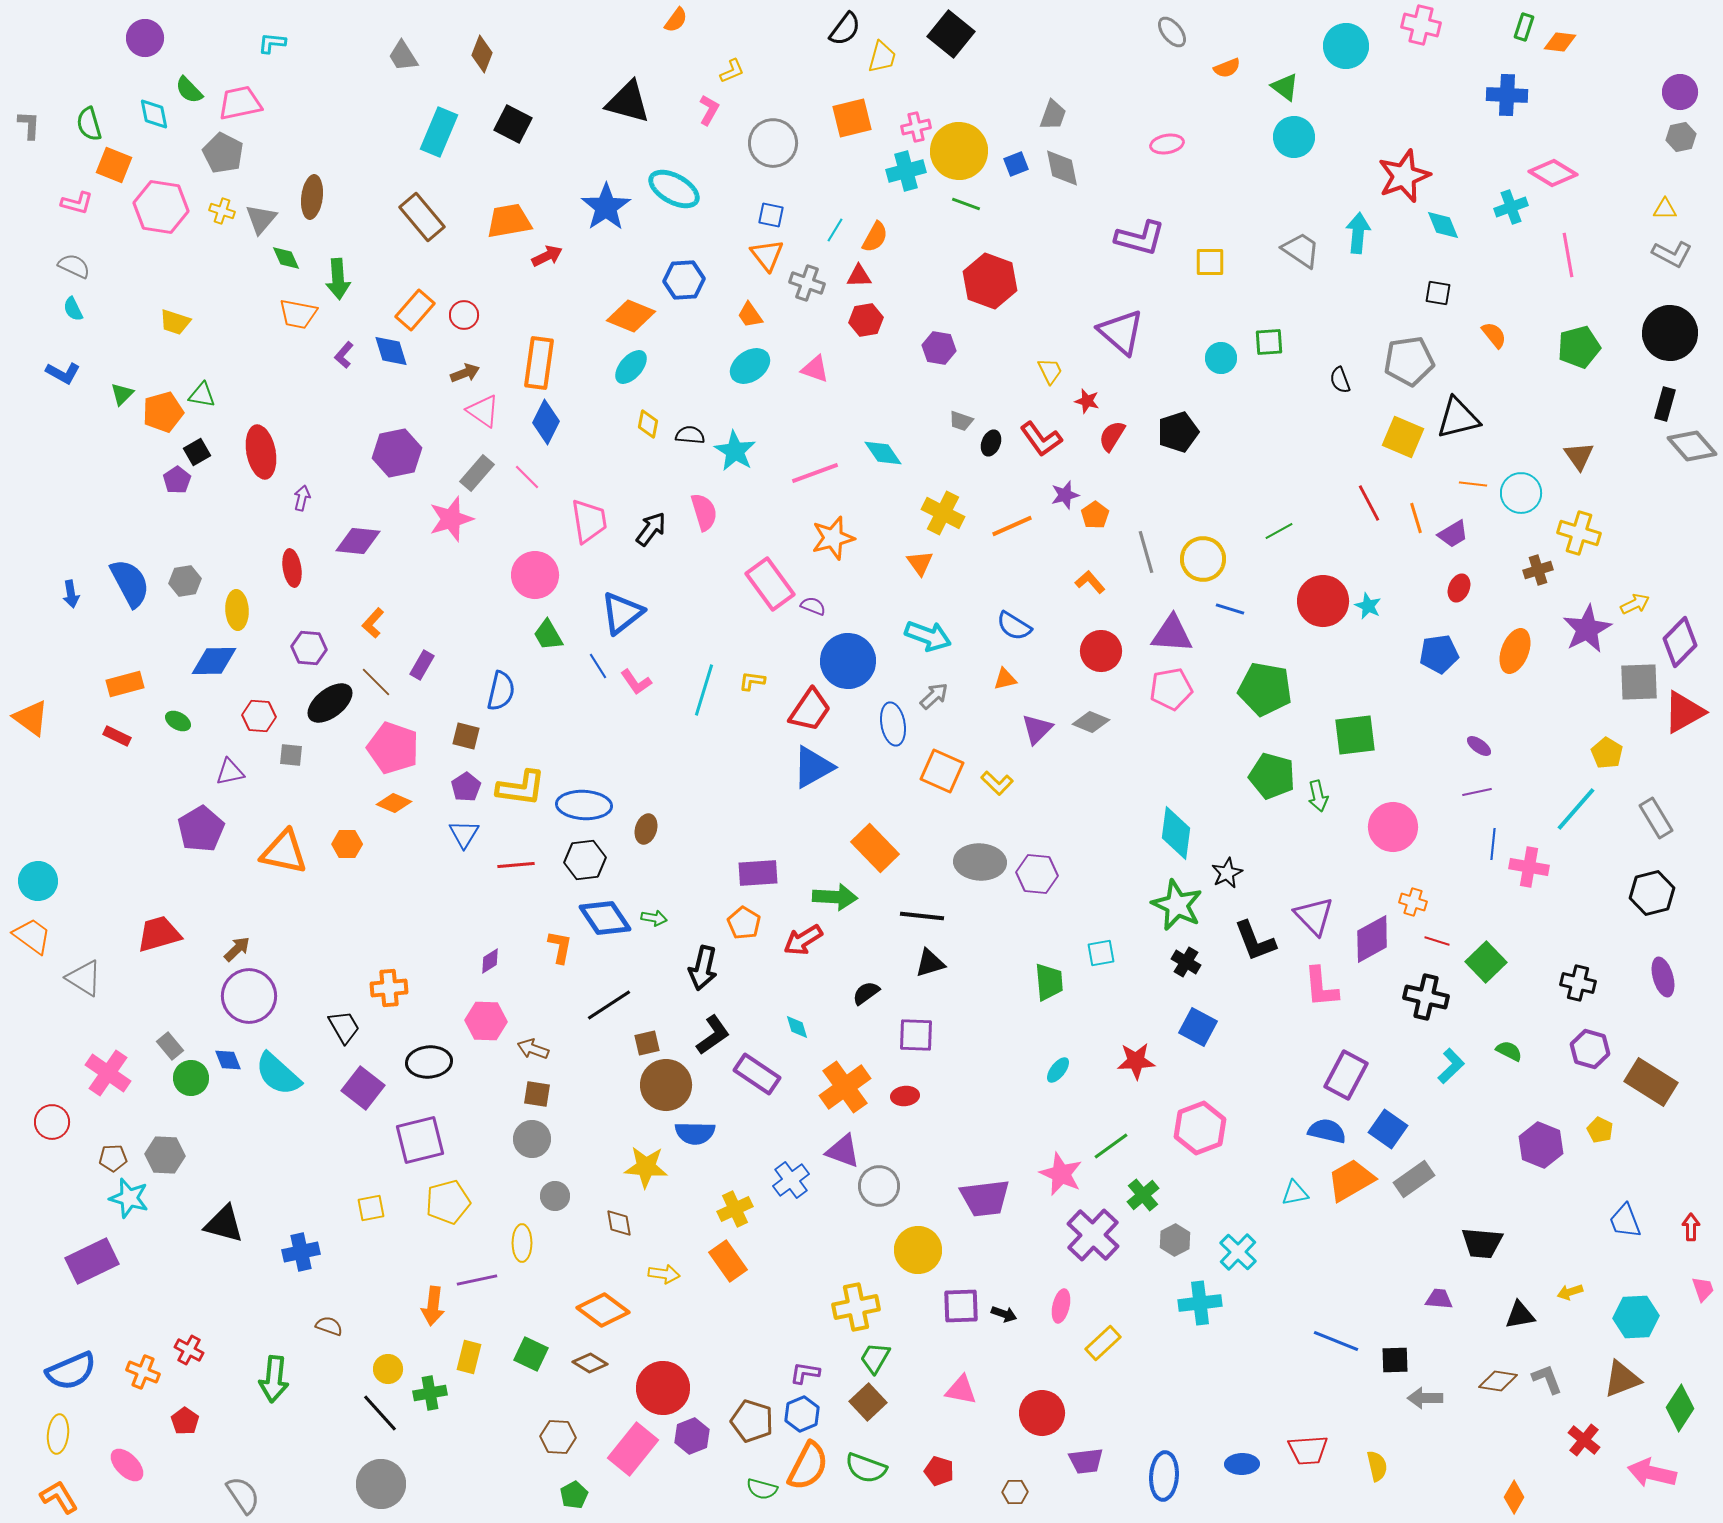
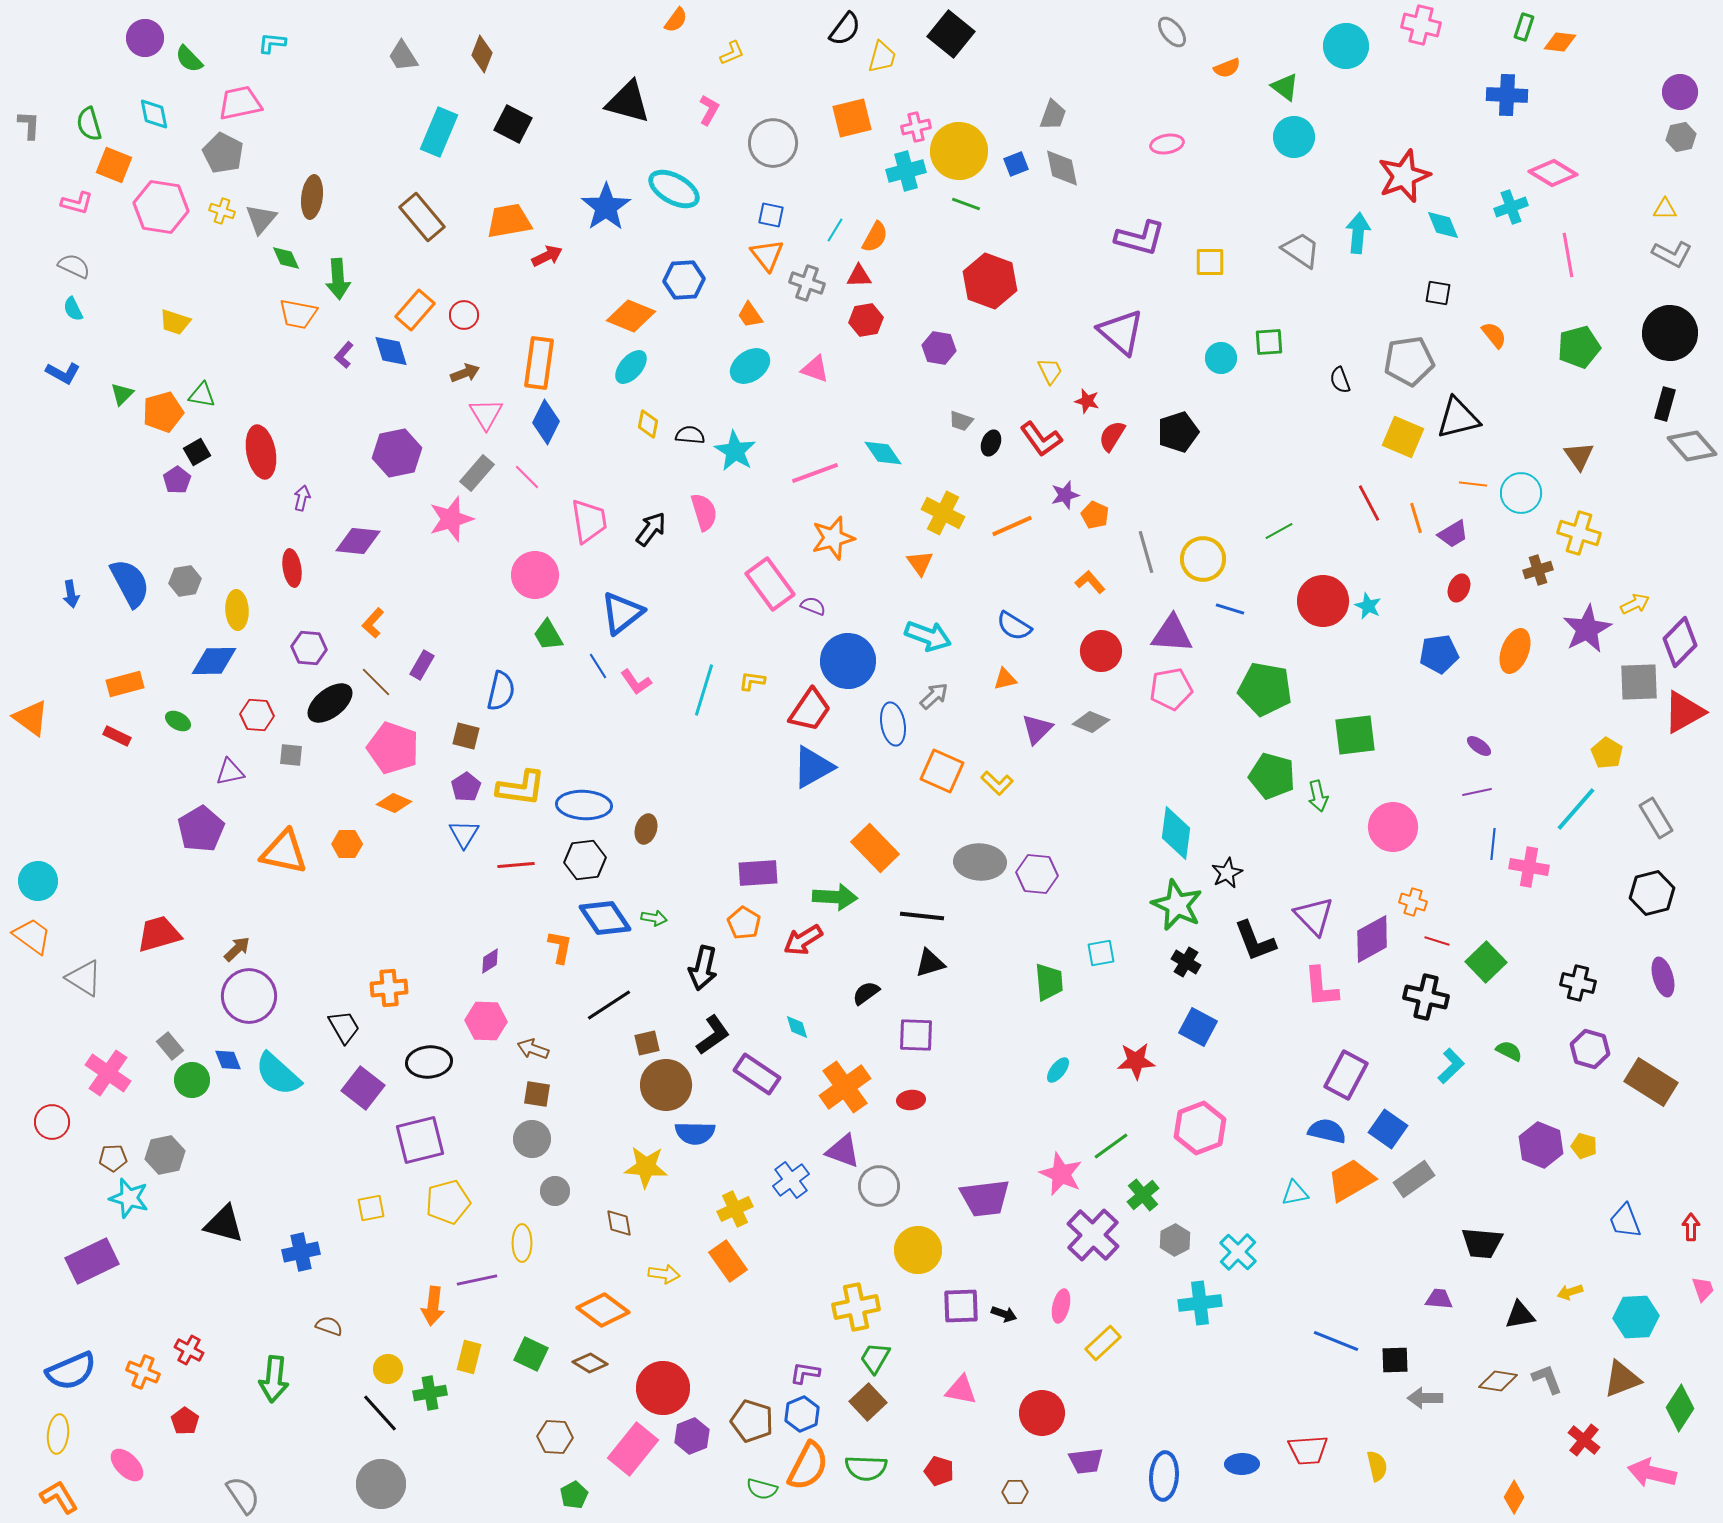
yellow L-shape at (732, 71): moved 18 px up
green semicircle at (189, 90): moved 31 px up
pink triangle at (483, 411): moved 3 px right, 3 px down; rotated 24 degrees clockwise
orange pentagon at (1095, 515): rotated 12 degrees counterclockwise
red hexagon at (259, 716): moved 2 px left, 1 px up
green circle at (191, 1078): moved 1 px right, 2 px down
red ellipse at (905, 1096): moved 6 px right, 4 px down
yellow pentagon at (1600, 1130): moved 16 px left, 16 px down; rotated 10 degrees counterclockwise
gray hexagon at (165, 1155): rotated 15 degrees counterclockwise
gray circle at (555, 1196): moved 5 px up
brown hexagon at (558, 1437): moved 3 px left
green semicircle at (866, 1468): rotated 18 degrees counterclockwise
